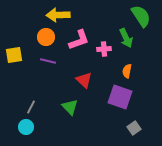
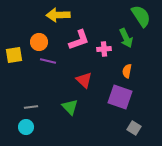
orange circle: moved 7 px left, 5 px down
gray line: rotated 56 degrees clockwise
gray square: rotated 24 degrees counterclockwise
